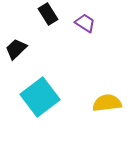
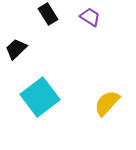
purple trapezoid: moved 5 px right, 6 px up
yellow semicircle: rotated 40 degrees counterclockwise
